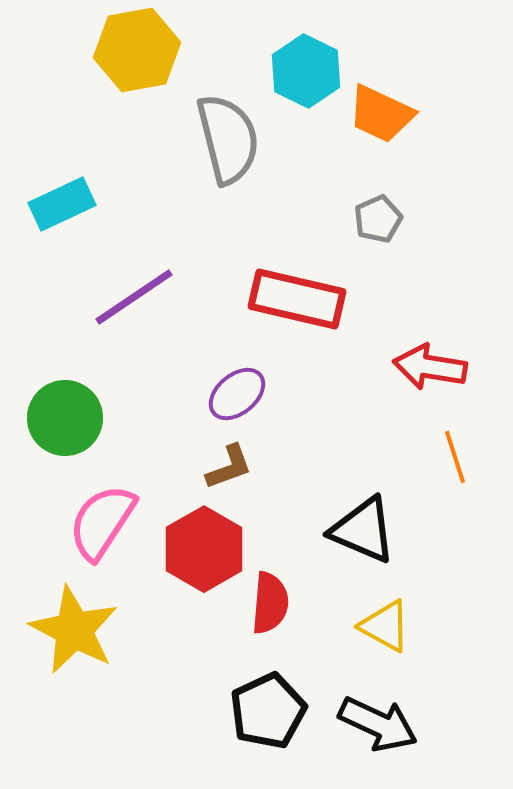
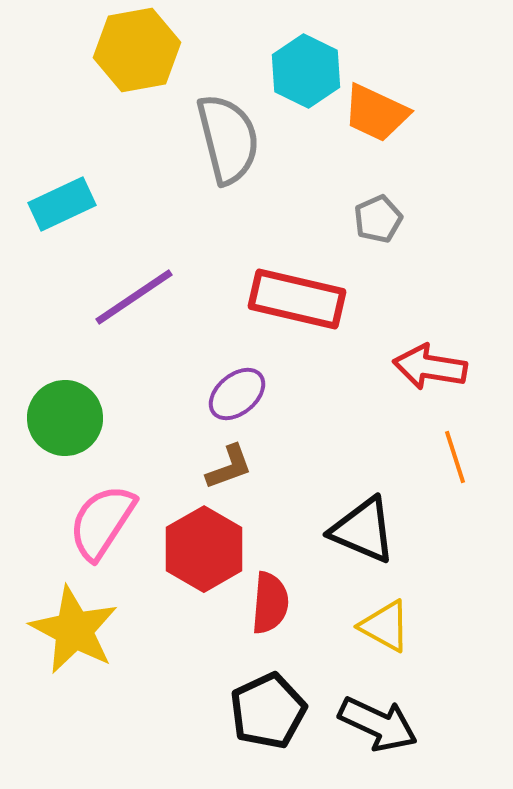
orange trapezoid: moved 5 px left, 1 px up
